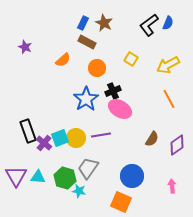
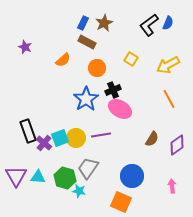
brown star: rotated 18 degrees clockwise
black cross: moved 1 px up
